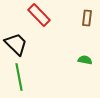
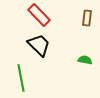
black trapezoid: moved 23 px right, 1 px down
green line: moved 2 px right, 1 px down
